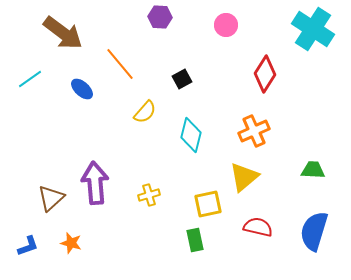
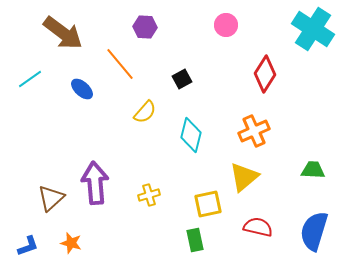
purple hexagon: moved 15 px left, 10 px down
